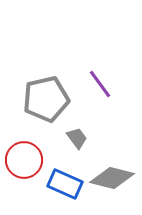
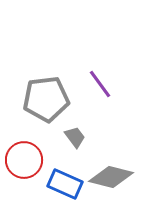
gray pentagon: rotated 6 degrees clockwise
gray trapezoid: moved 2 px left, 1 px up
gray diamond: moved 1 px left, 1 px up
